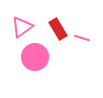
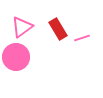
pink line: rotated 35 degrees counterclockwise
pink circle: moved 19 px left
